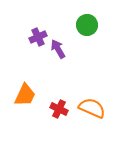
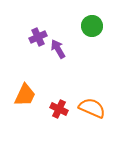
green circle: moved 5 px right, 1 px down
